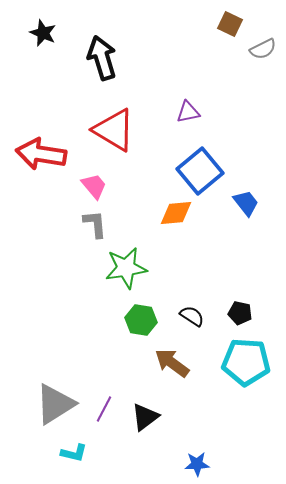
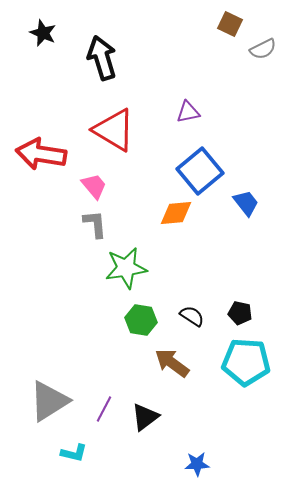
gray triangle: moved 6 px left, 3 px up
